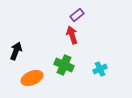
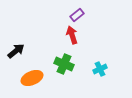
black arrow: rotated 30 degrees clockwise
green cross: moved 1 px up
